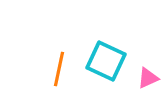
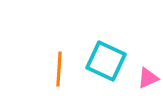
orange line: rotated 8 degrees counterclockwise
